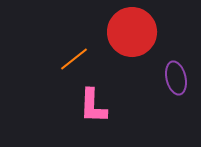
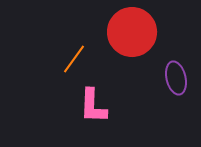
orange line: rotated 16 degrees counterclockwise
